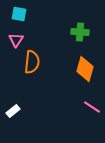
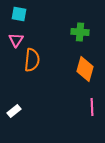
orange semicircle: moved 2 px up
pink line: rotated 54 degrees clockwise
white rectangle: moved 1 px right
